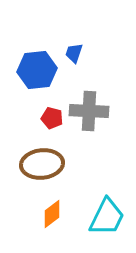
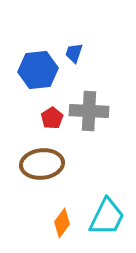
blue hexagon: moved 1 px right
red pentagon: rotated 25 degrees clockwise
orange diamond: moved 10 px right, 9 px down; rotated 16 degrees counterclockwise
